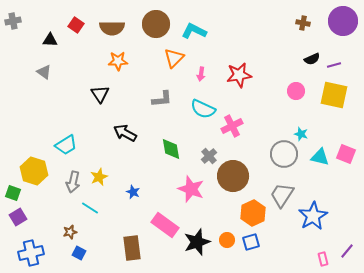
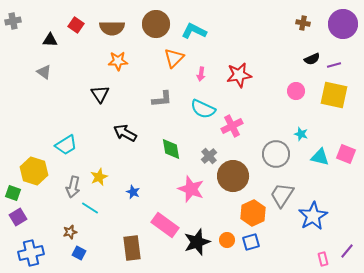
purple circle at (343, 21): moved 3 px down
gray circle at (284, 154): moved 8 px left
gray arrow at (73, 182): moved 5 px down
